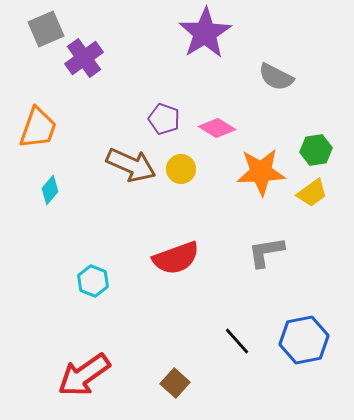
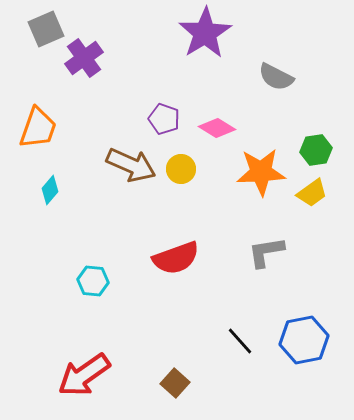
cyan hexagon: rotated 16 degrees counterclockwise
black line: moved 3 px right
